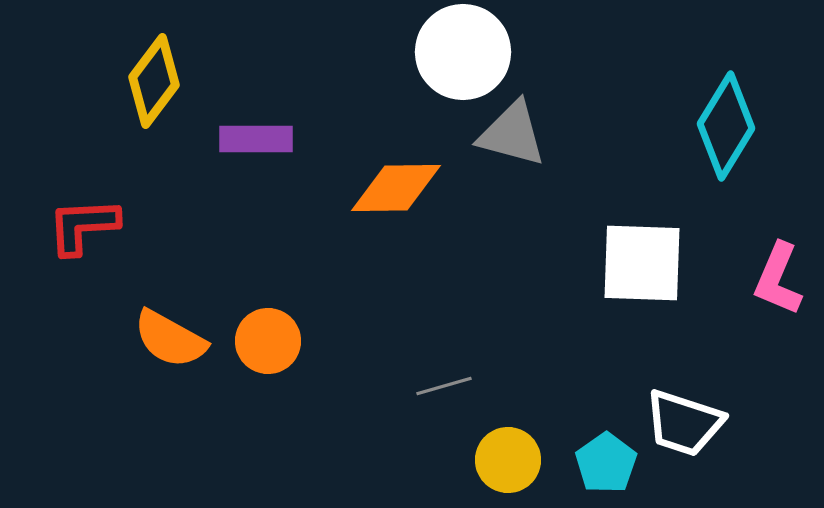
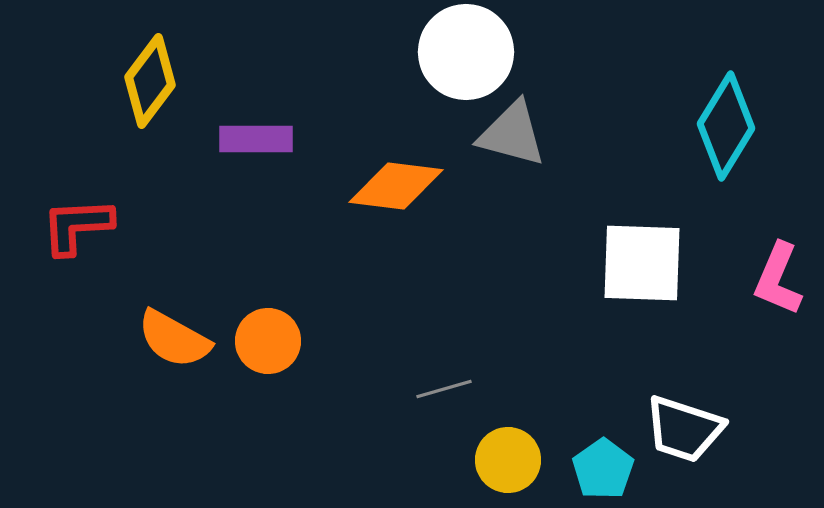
white circle: moved 3 px right
yellow diamond: moved 4 px left
orange diamond: moved 2 px up; rotated 8 degrees clockwise
red L-shape: moved 6 px left
orange semicircle: moved 4 px right
gray line: moved 3 px down
white trapezoid: moved 6 px down
cyan pentagon: moved 3 px left, 6 px down
